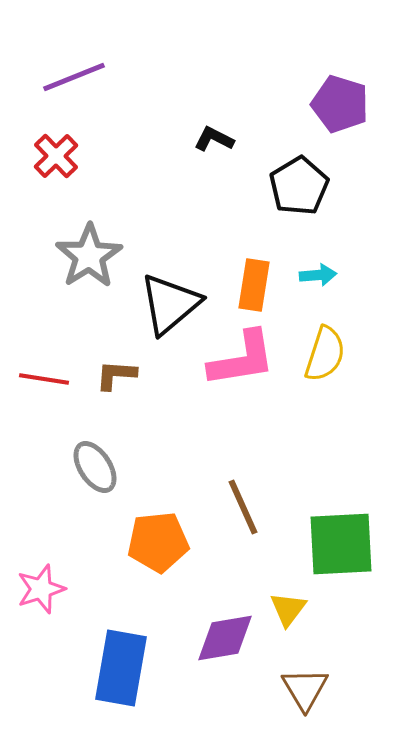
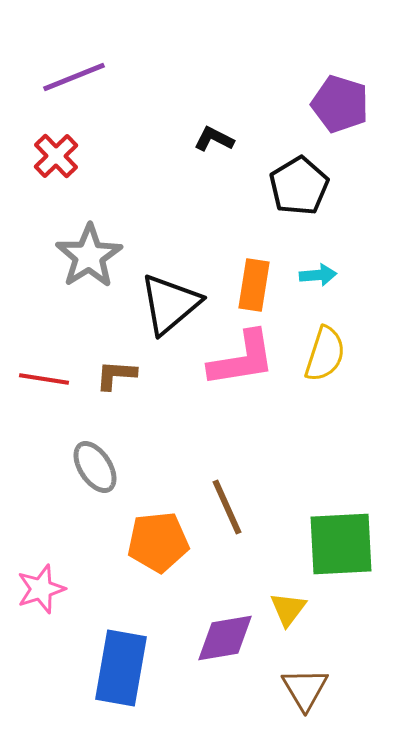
brown line: moved 16 px left
